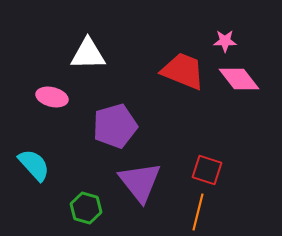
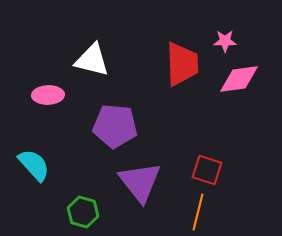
white triangle: moved 4 px right, 6 px down; rotated 15 degrees clockwise
red trapezoid: moved 1 px left, 7 px up; rotated 66 degrees clockwise
pink diamond: rotated 60 degrees counterclockwise
pink ellipse: moved 4 px left, 2 px up; rotated 16 degrees counterclockwise
purple pentagon: rotated 21 degrees clockwise
green hexagon: moved 3 px left, 4 px down
